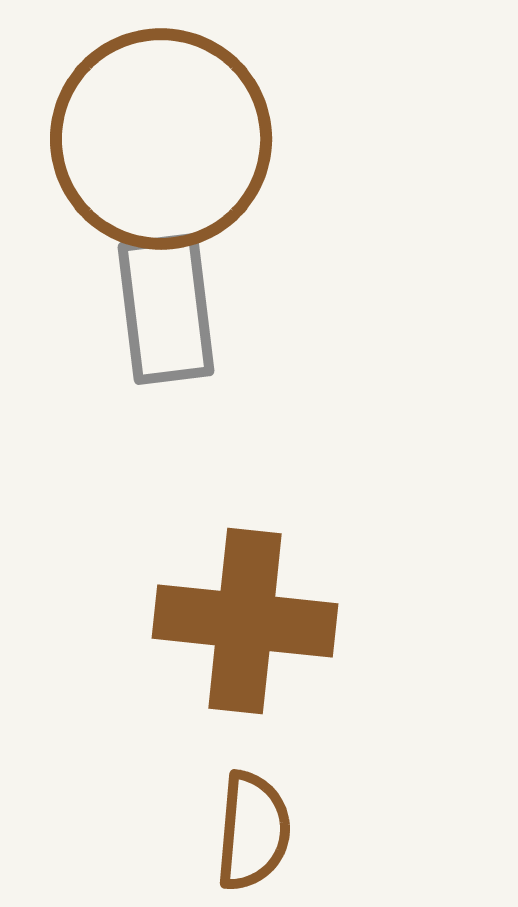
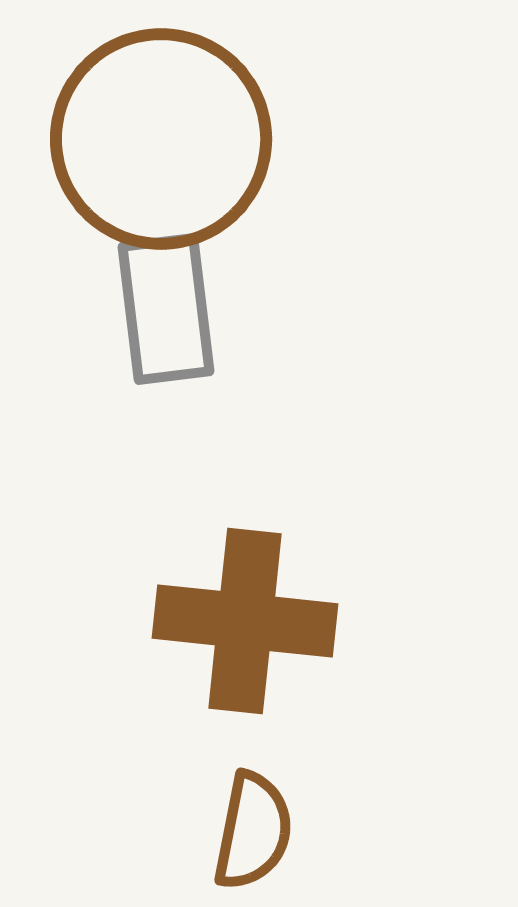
brown semicircle: rotated 6 degrees clockwise
